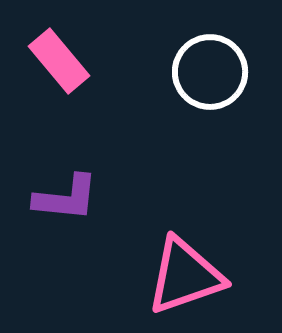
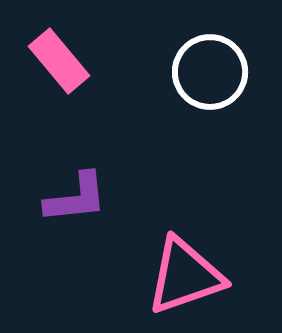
purple L-shape: moved 10 px right; rotated 12 degrees counterclockwise
